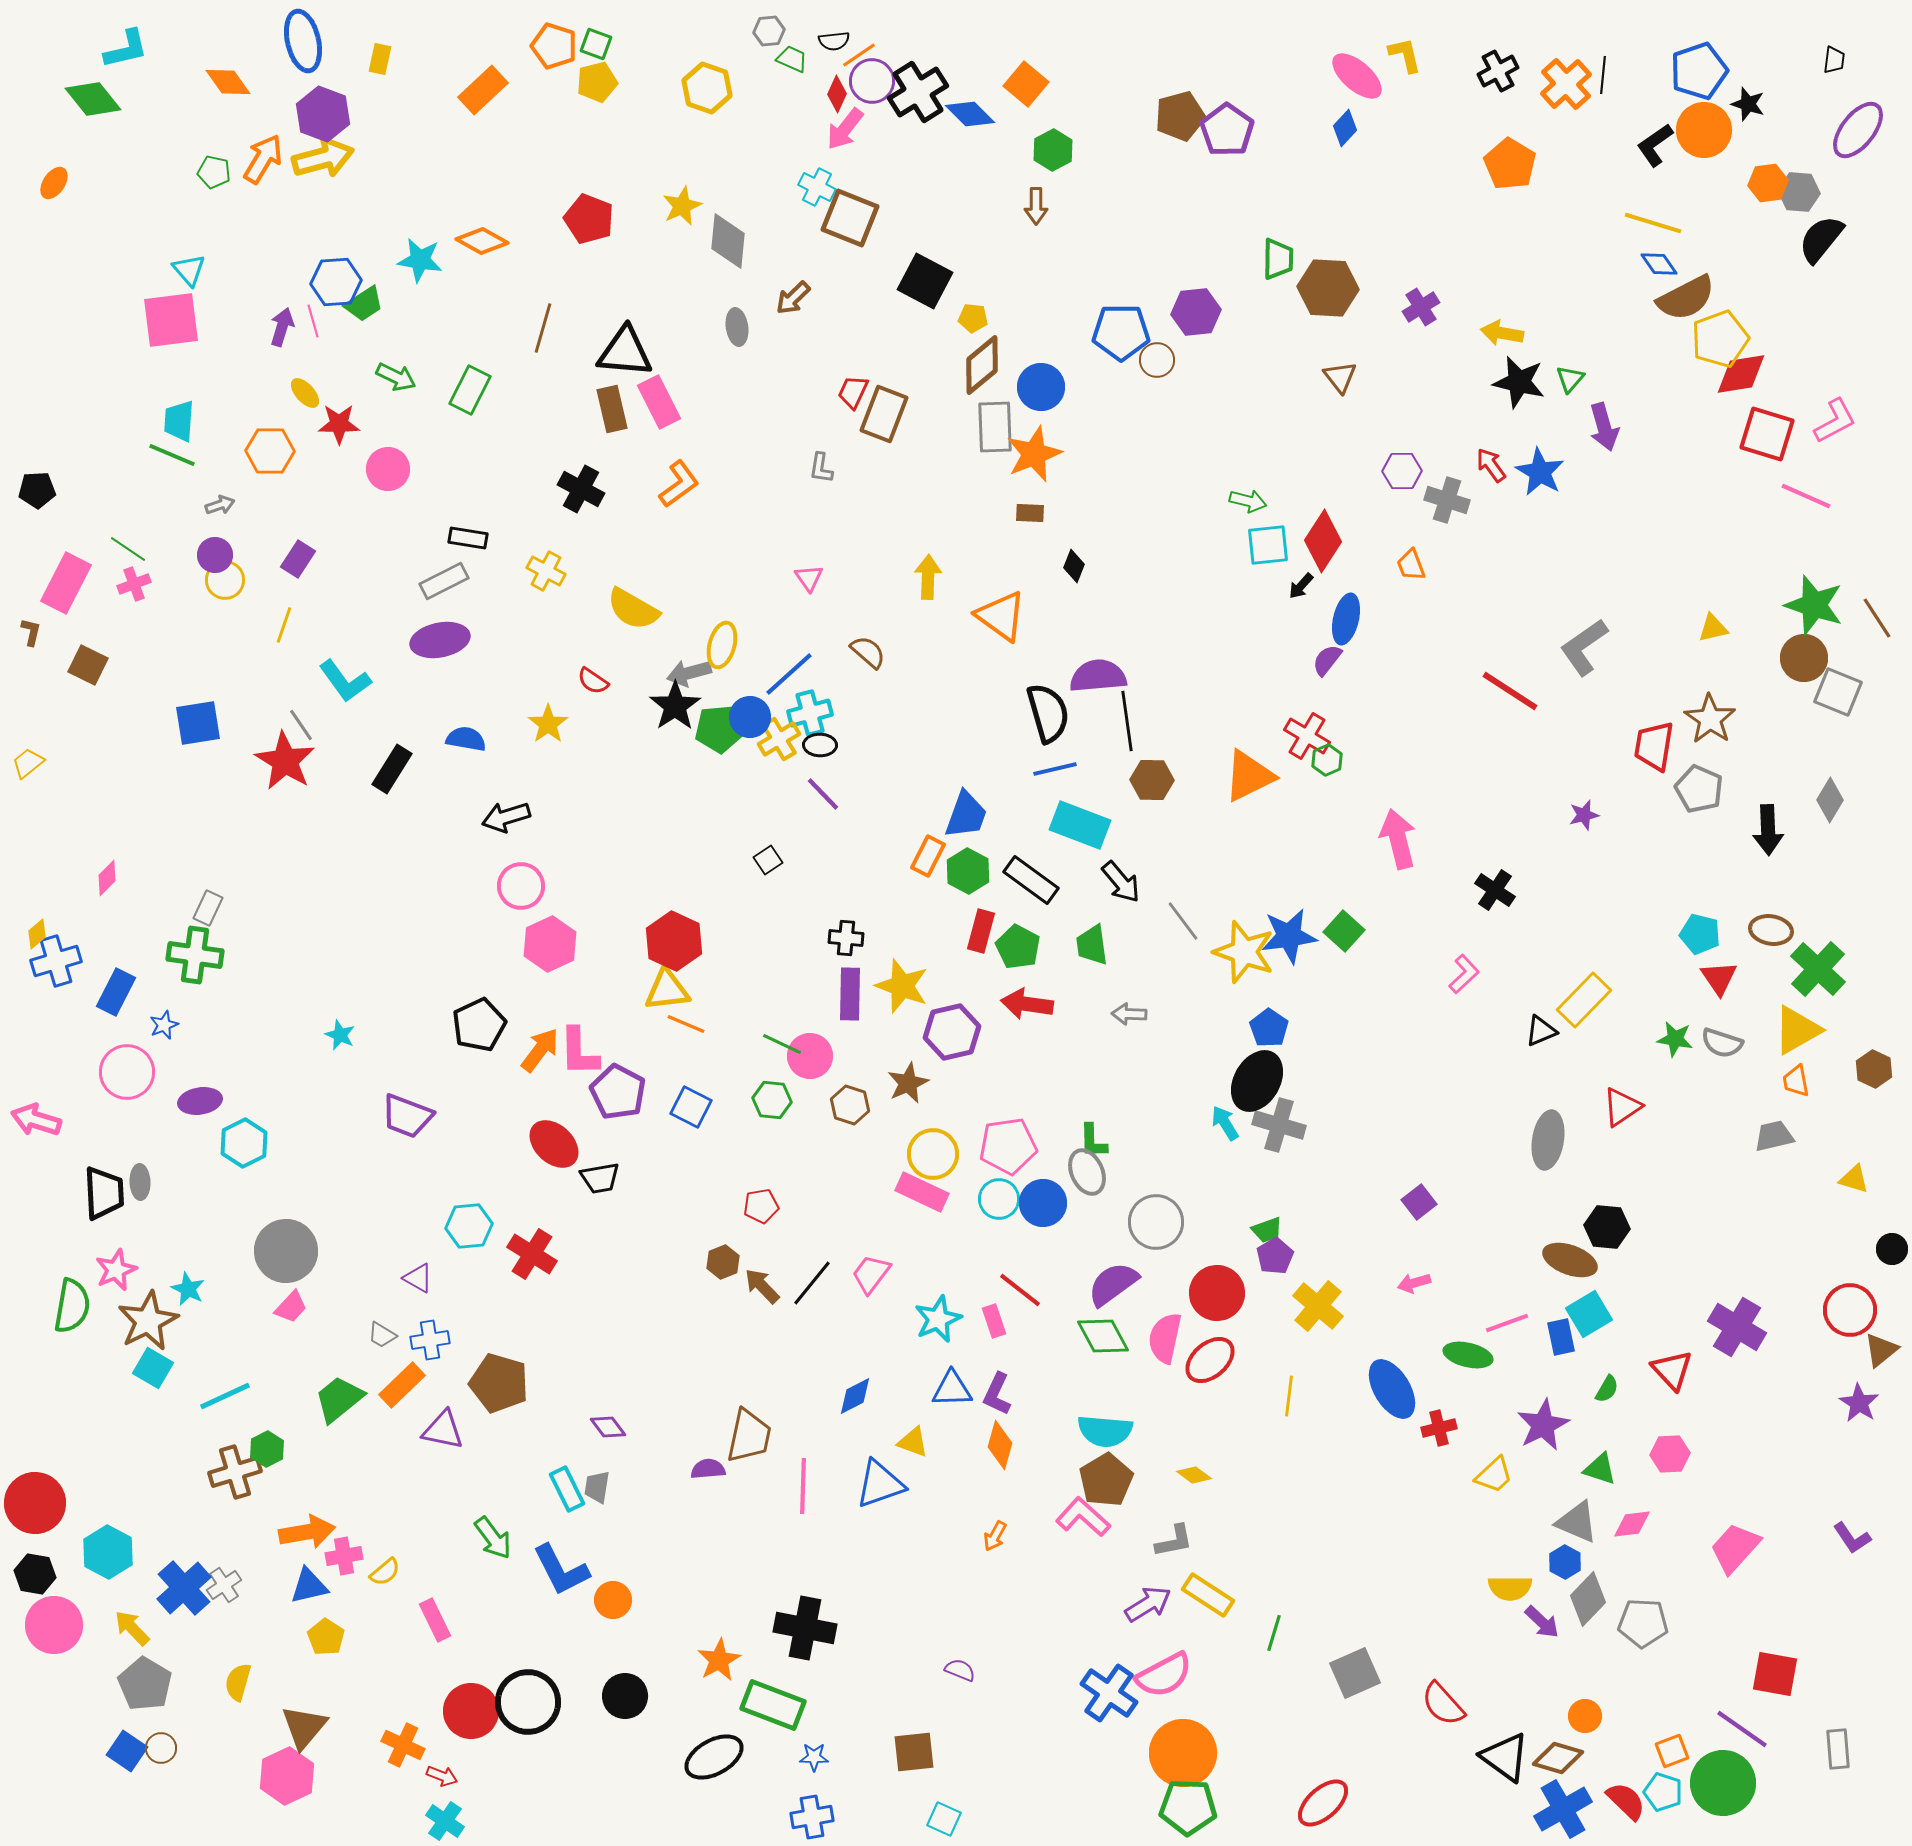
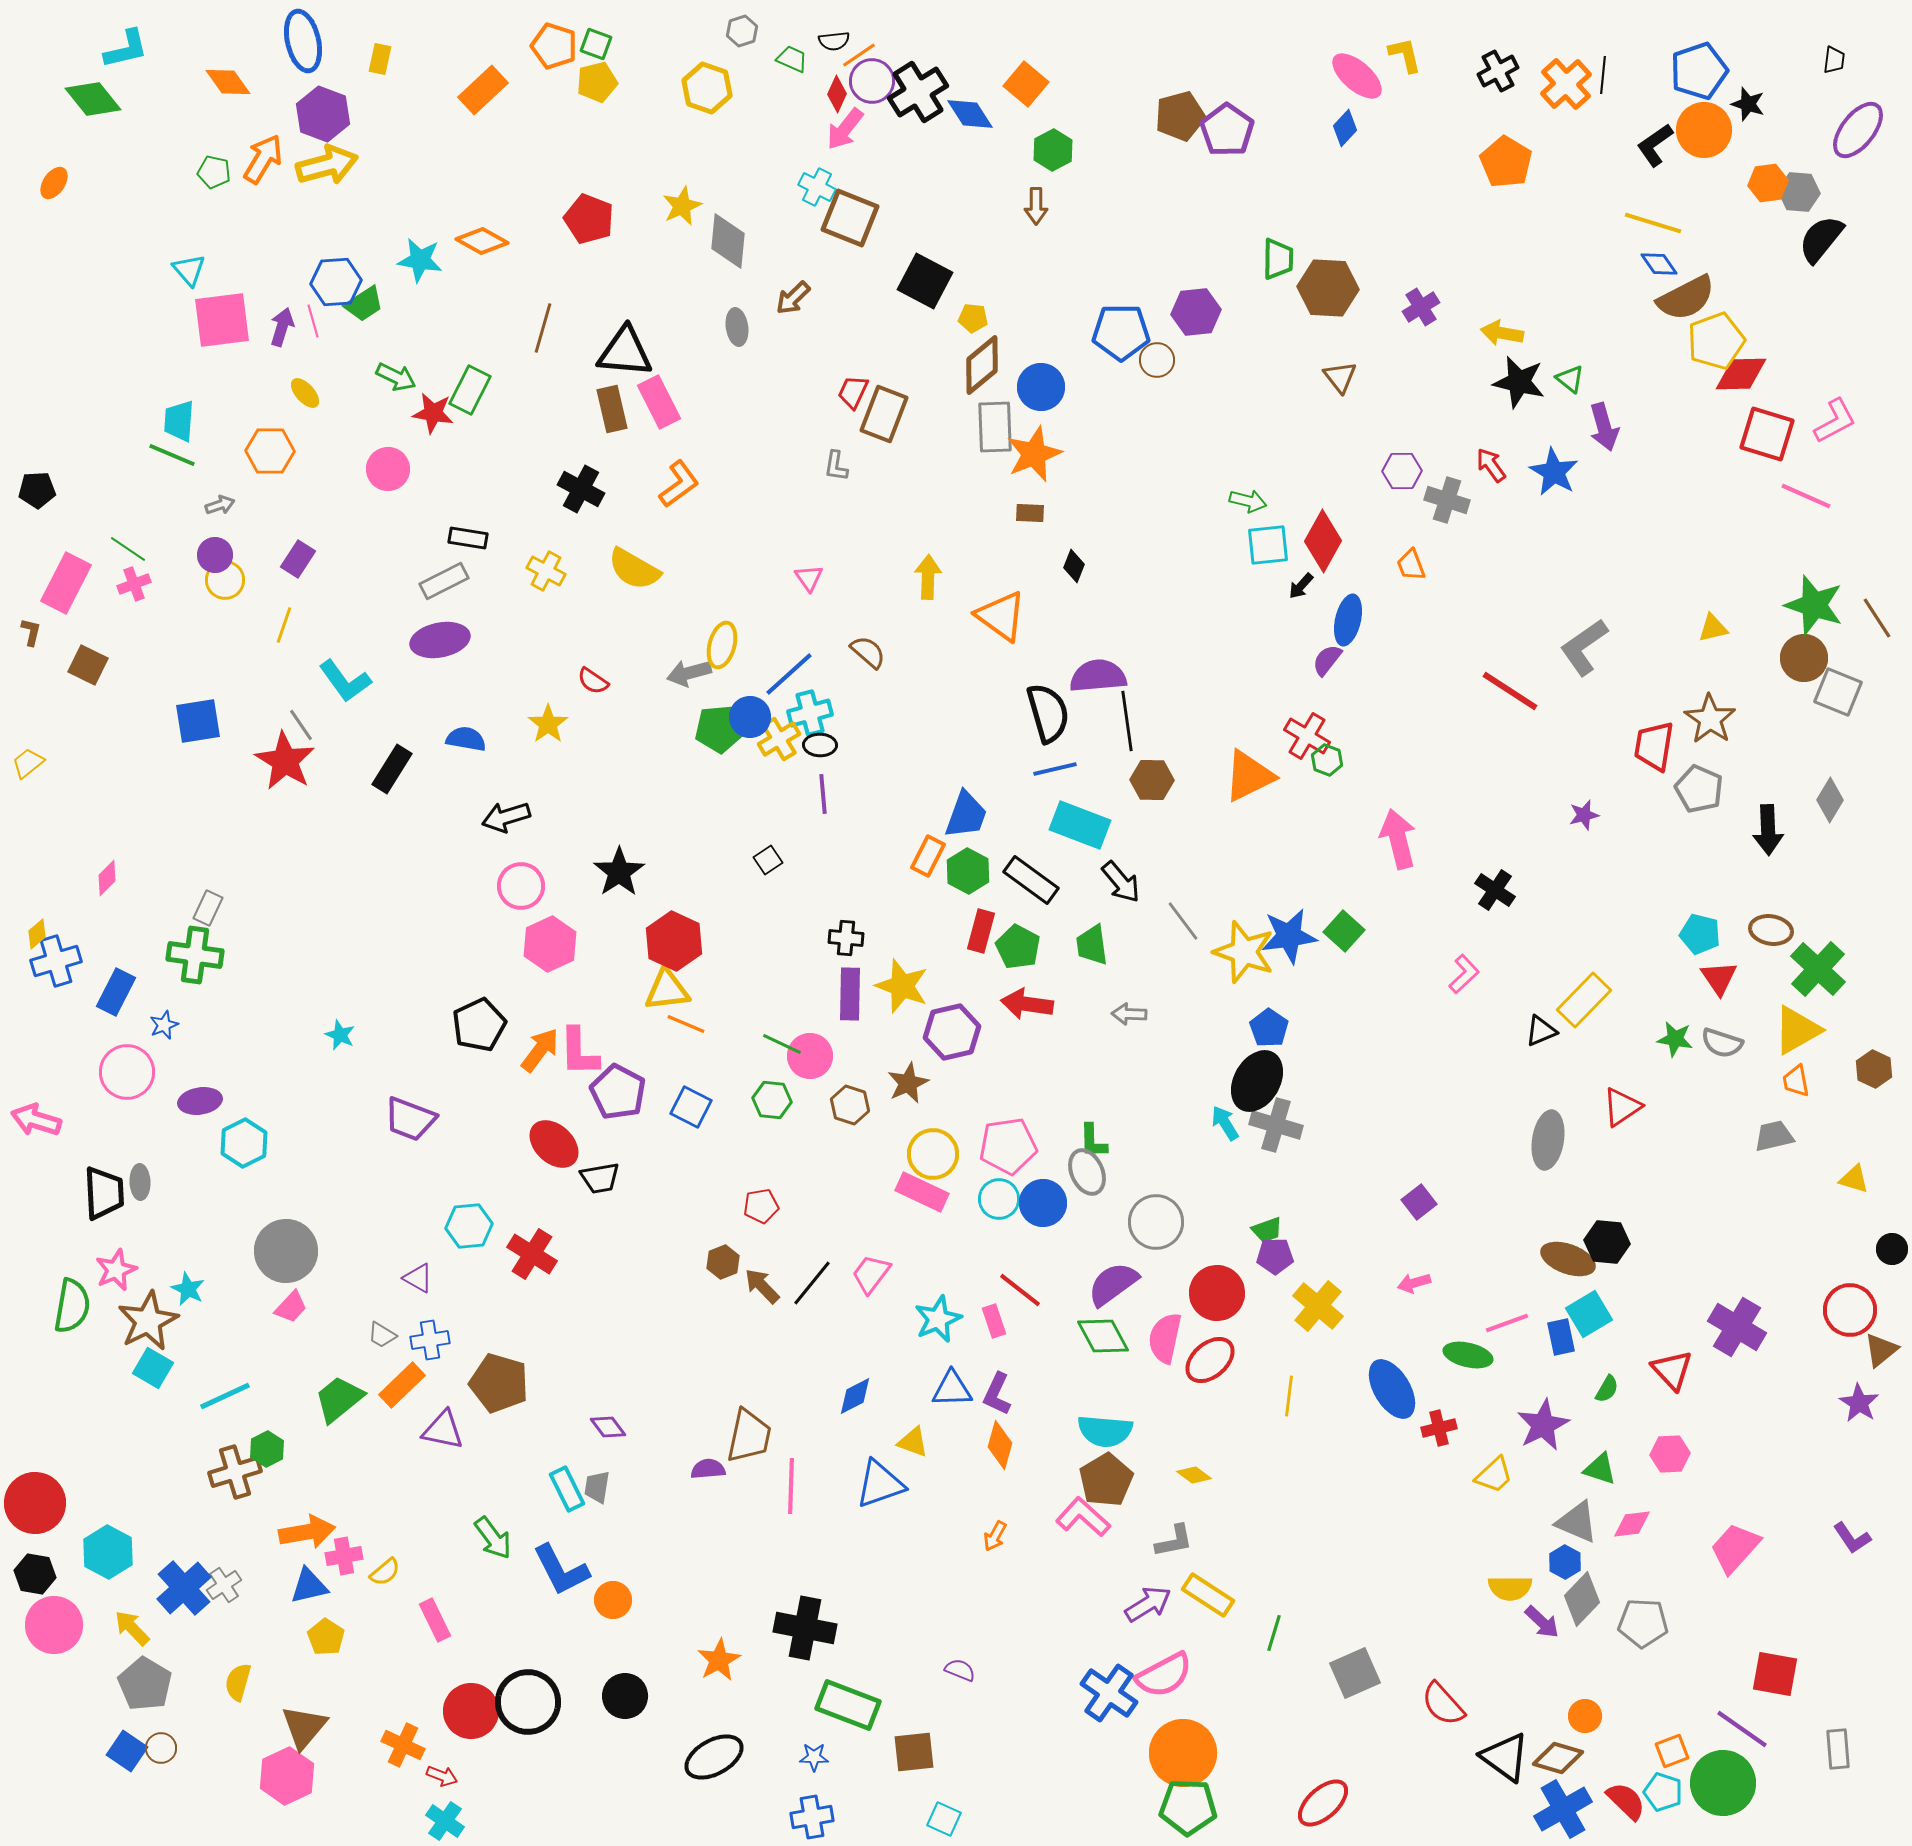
gray hexagon at (769, 31): moved 27 px left; rotated 12 degrees counterclockwise
blue diamond at (970, 114): rotated 12 degrees clockwise
yellow arrow at (323, 158): moved 4 px right, 7 px down
orange pentagon at (1510, 164): moved 4 px left, 2 px up
pink square at (171, 320): moved 51 px right
yellow pentagon at (1720, 339): moved 4 px left, 2 px down
red diamond at (1741, 374): rotated 8 degrees clockwise
green triangle at (1570, 379): rotated 32 degrees counterclockwise
red star at (339, 424): moved 94 px right, 11 px up; rotated 9 degrees clockwise
gray L-shape at (821, 468): moved 15 px right, 2 px up
blue star at (1540, 472): moved 14 px right
red diamond at (1323, 541): rotated 4 degrees counterclockwise
yellow semicircle at (633, 609): moved 1 px right, 40 px up
blue ellipse at (1346, 619): moved 2 px right, 1 px down
black star at (675, 706): moved 56 px left, 166 px down
blue square at (198, 723): moved 2 px up
green hexagon at (1327, 760): rotated 16 degrees counterclockwise
purple line at (823, 794): rotated 39 degrees clockwise
purple trapezoid at (407, 1116): moved 3 px right, 3 px down
gray cross at (1279, 1125): moved 3 px left
black hexagon at (1607, 1227): moved 15 px down
purple pentagon at (1275, 1256): rotated 30 degrees clockwise
brown ellipse at (1570, 1260): moved 2 px left, 1 px up
pink line at (803, 1486): moved 12 px left
gray diamond at (1588, 1599): moved 6 px left
green rectangle at (773, 1705): moved 75 px right
